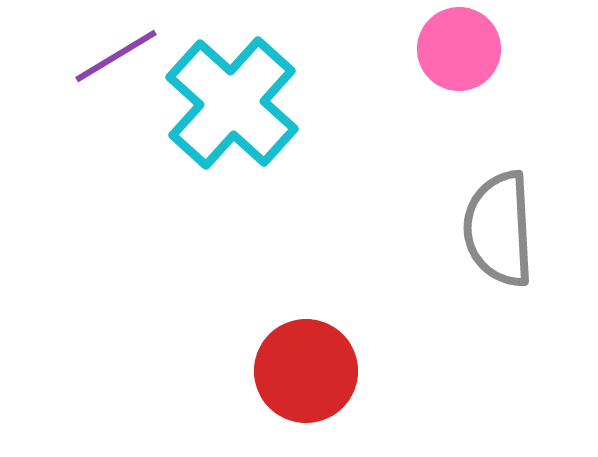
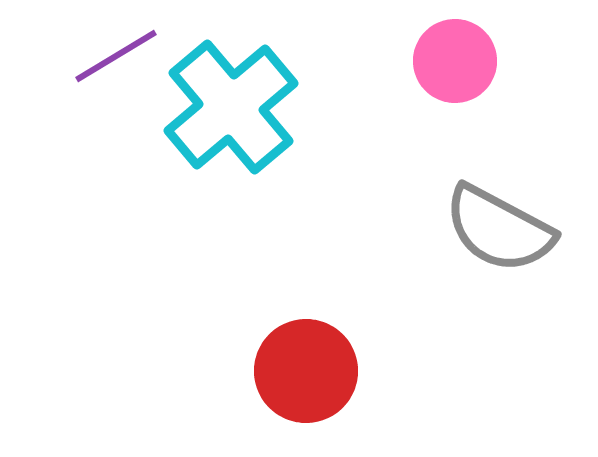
pink circle: moved 4 px left, 12 px down
cyan cross: moved 1 px left, 4 px down; rotated 8 degrees clockwise
gray semicircle: rotated 59 degrees counterclockwise
